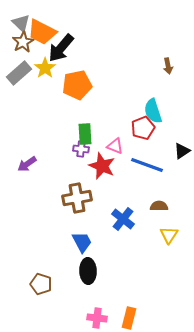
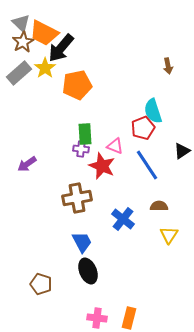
orange trapezoid: moved 2 px right, 1 px down
blue line: rotated 36 degrees clockwise
black ellipse: rotated 20 degrees counterclockwise
